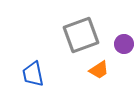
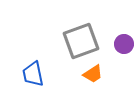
gray square: moved 6 px down
orange trapezoid: moved 6 px left, 4 px down
